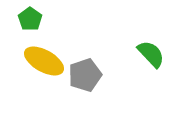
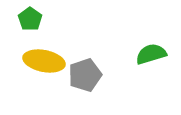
green semicircle: rotated 64 degrees counterclockwise
yellow ellipse: rotated 18 degrees counterclockwise
